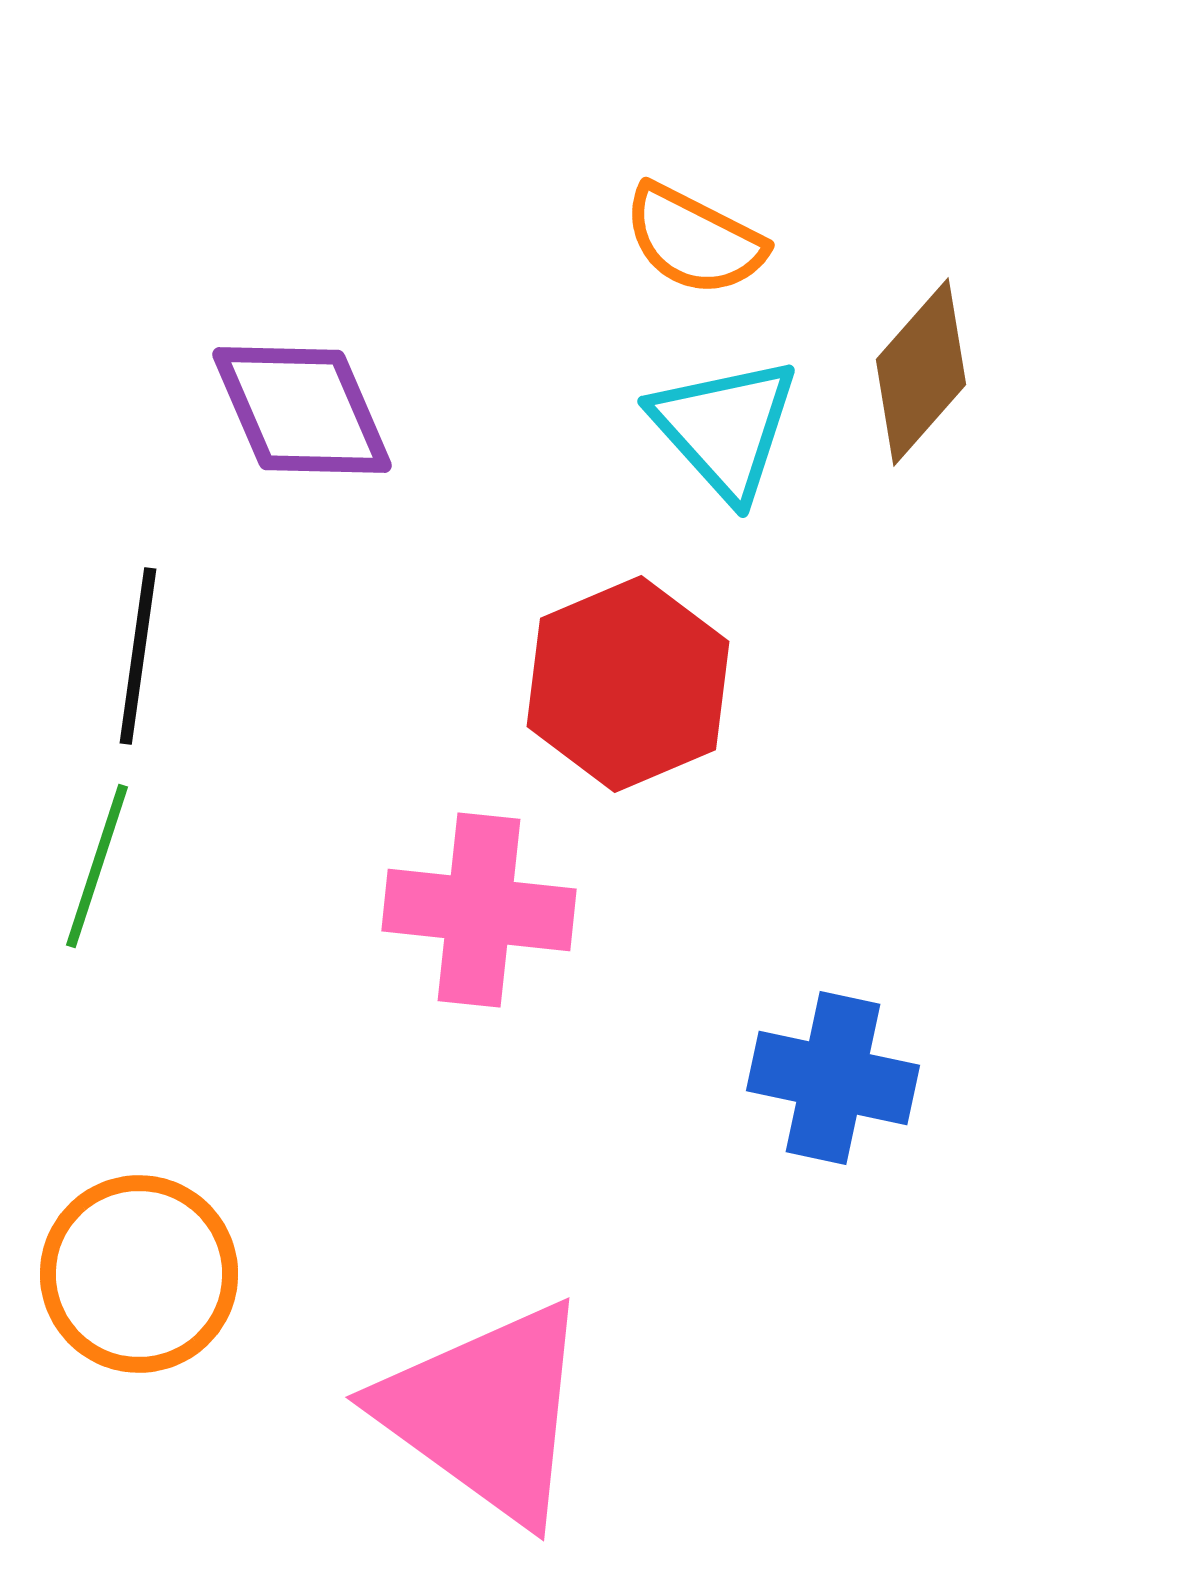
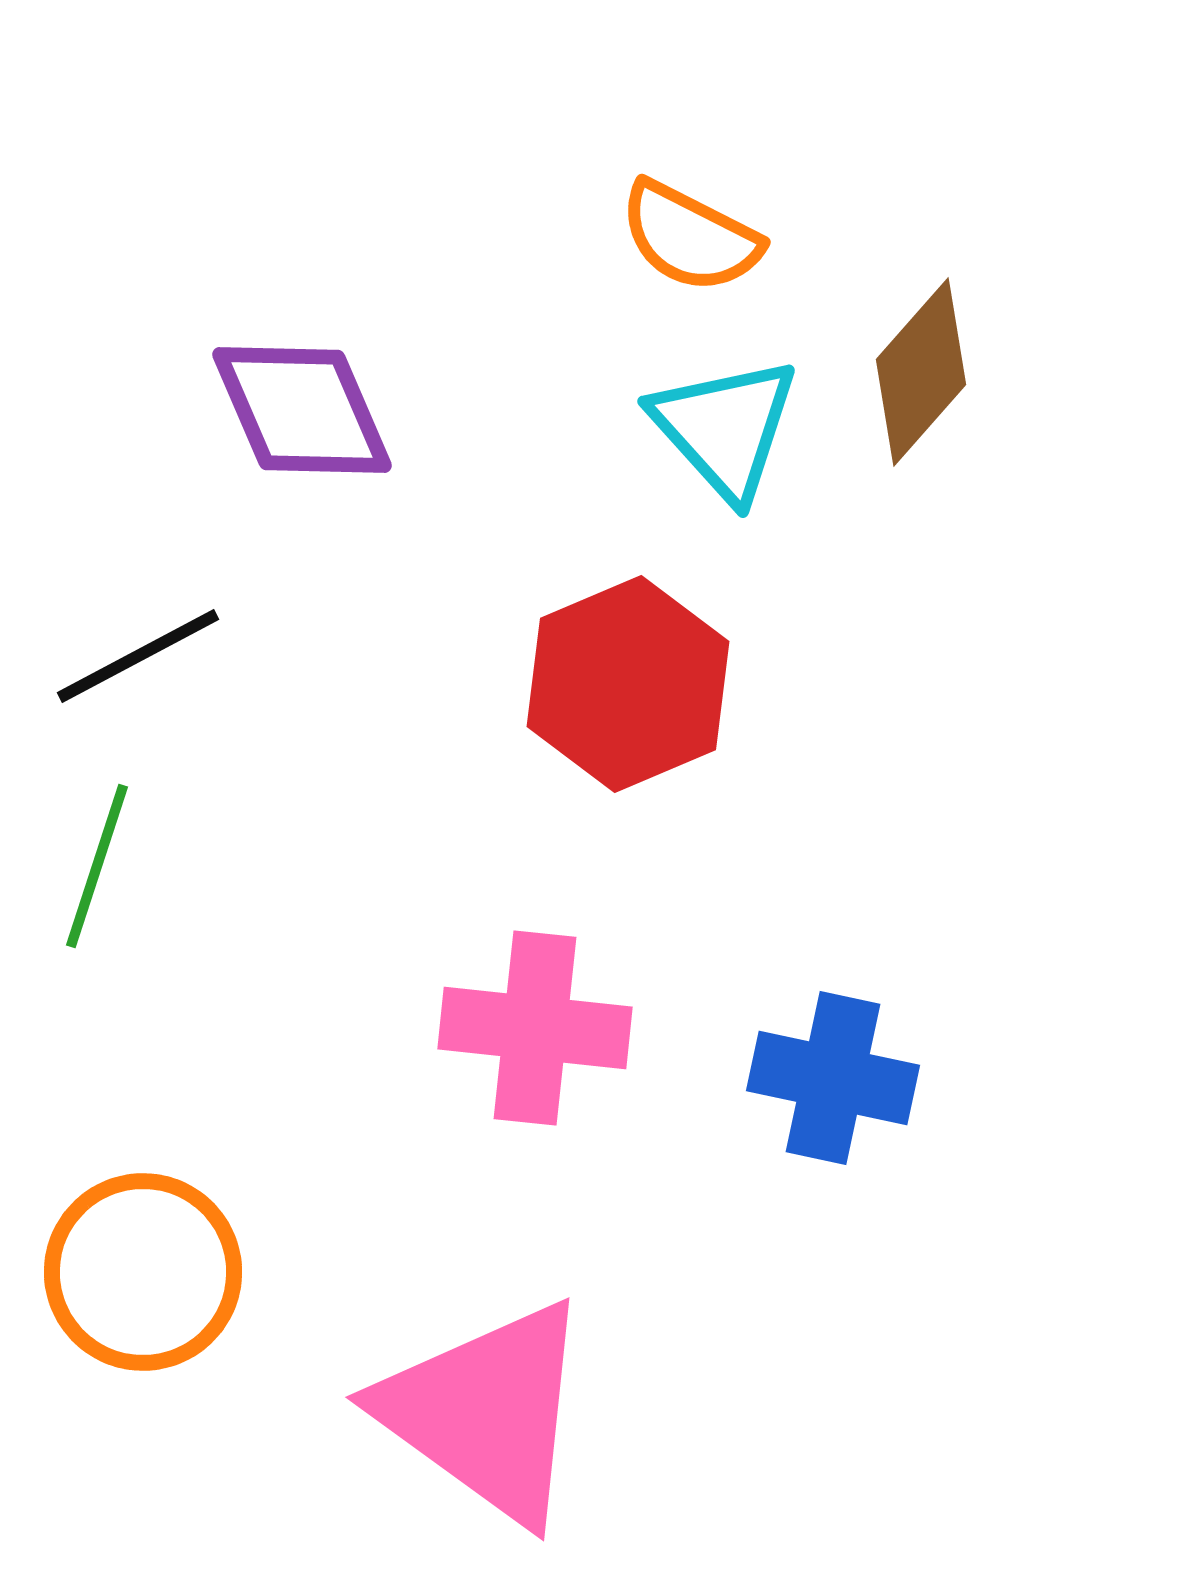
orange semicircle: moved 4 px left, 3 px up
black line: rotated 54 degrees clockwise
pink cross: moved 56 px right, 118 px down
orange circle: moved 4 px right, 2 px up
